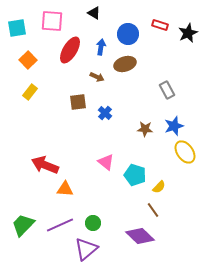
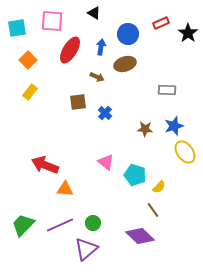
red rectangle: moved 1 px right, 2 px up; rotated 42 degrees counterclockwise
black star: rotated 12 degrees counterclockwise
gray rectangle: rotated 60 degrees counterclockwise
